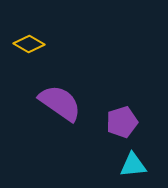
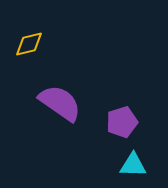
yellow diamond: rotated 44 degrees counterclockwise
cyan triangle: rotated 8 degrees clockwise
